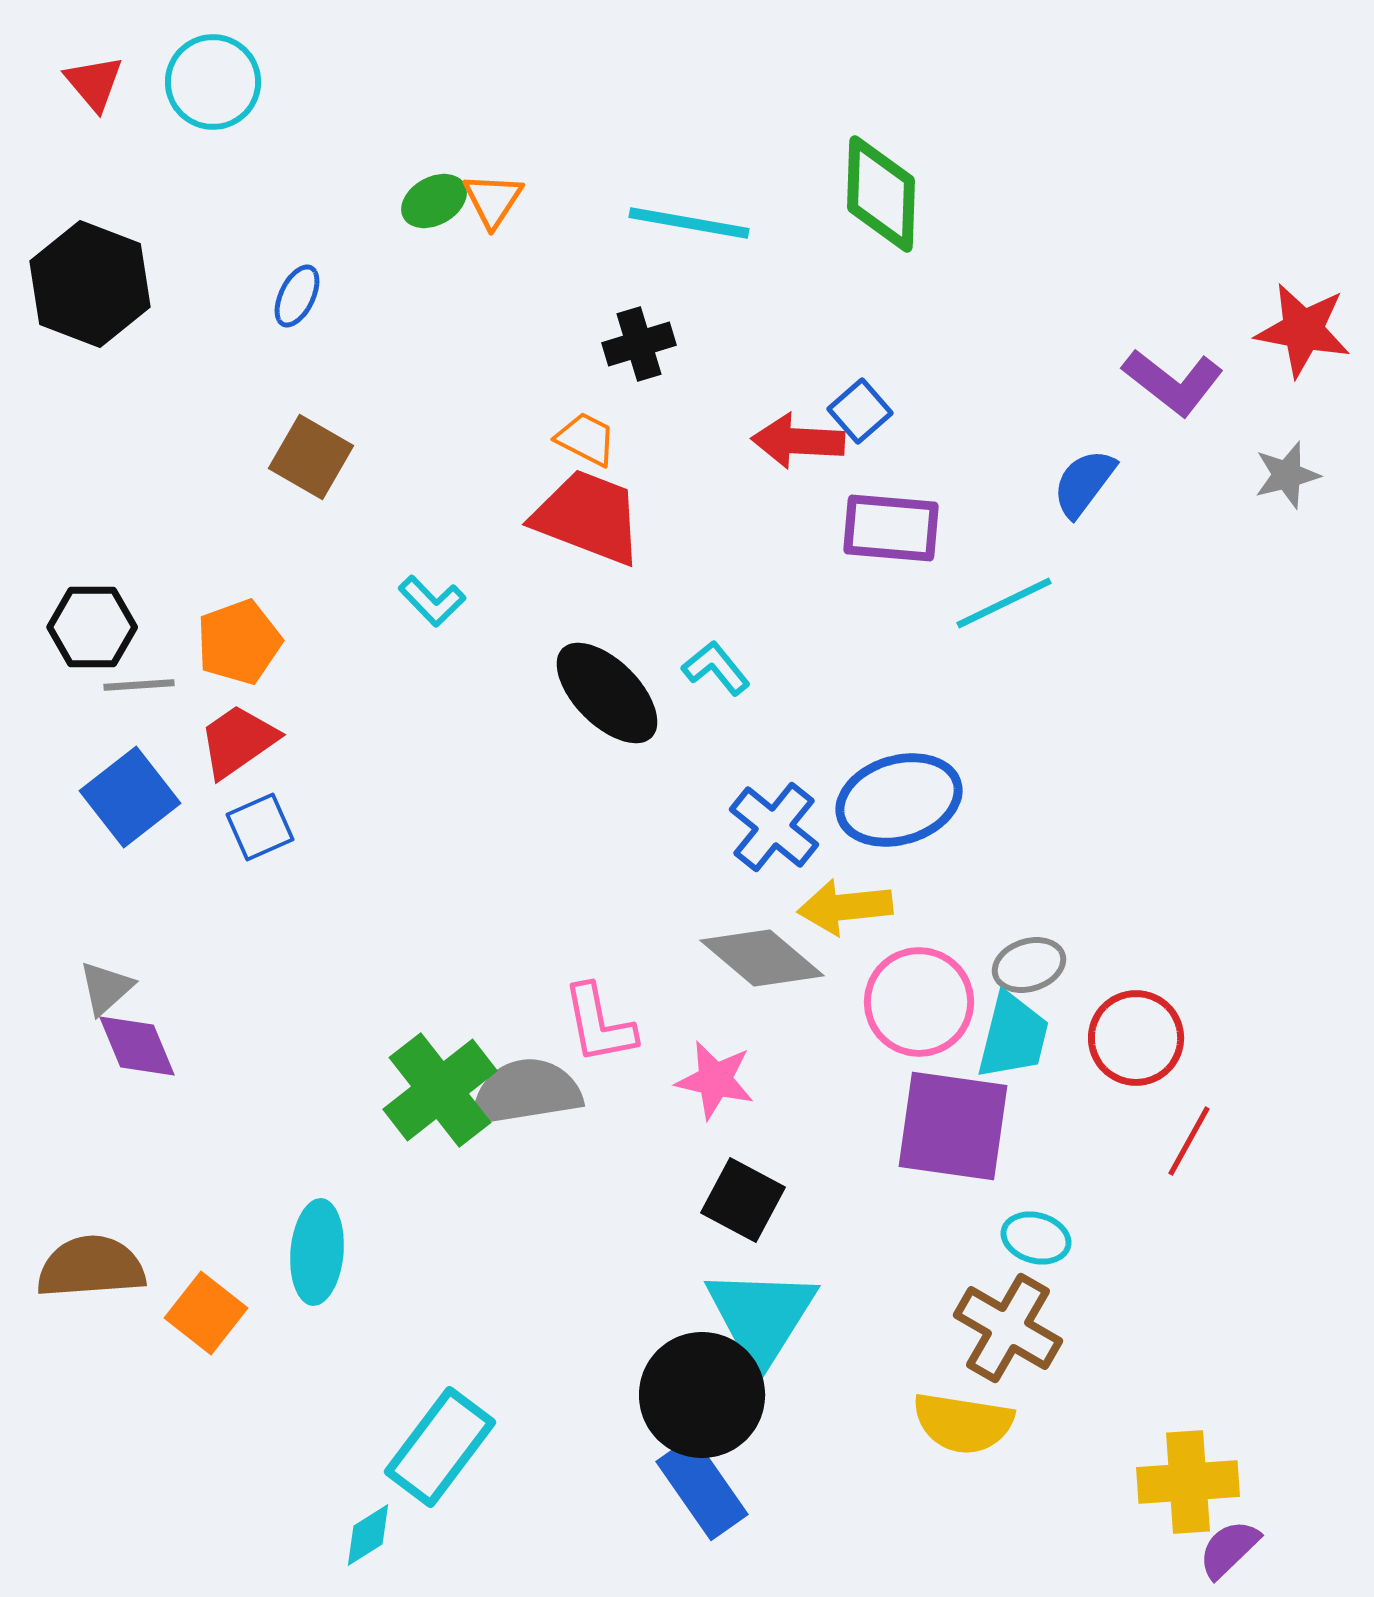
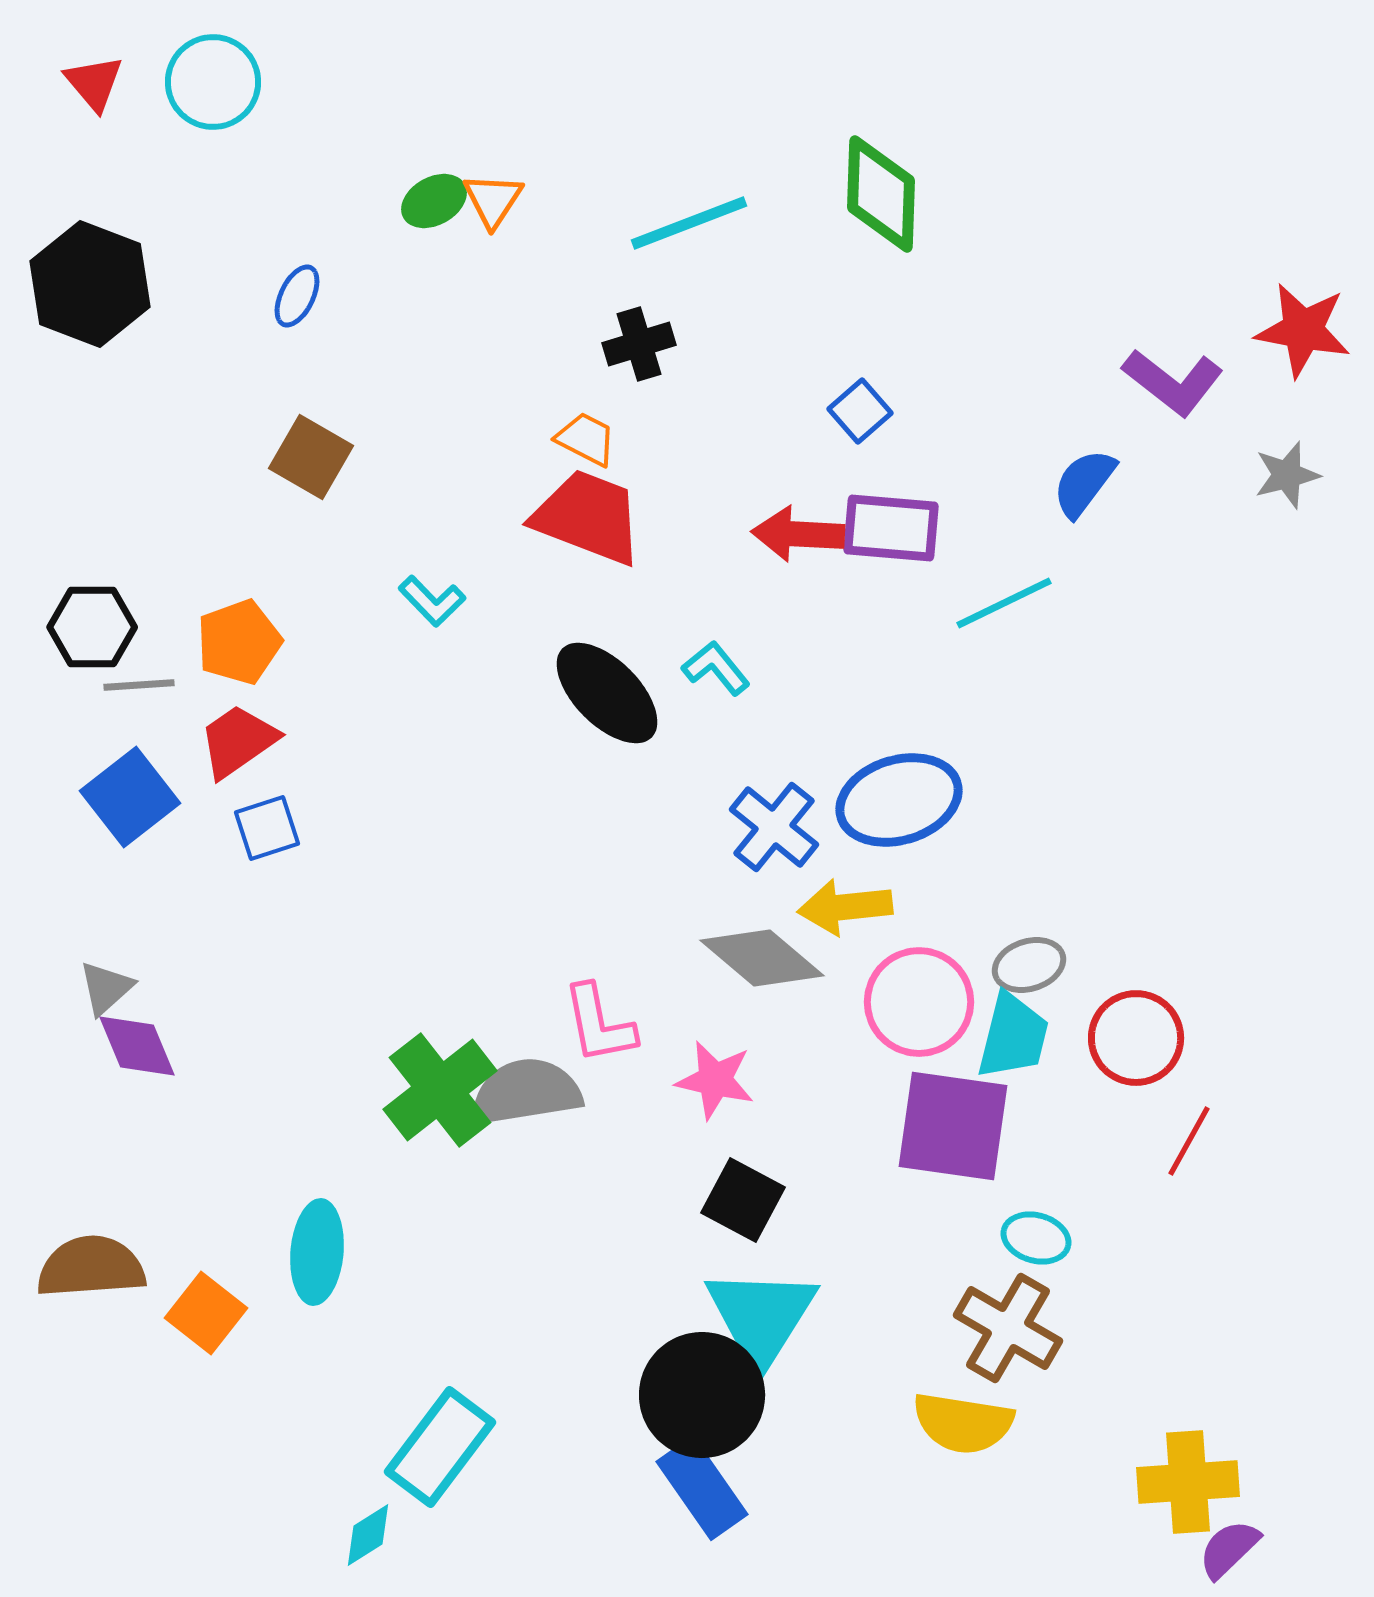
cyan line at (689, 223): rotated 31 degrees counterclockwise
red arrow at (798, 441): moved 93 px down
blue square at (260, 827): moved 7 px right, 1 px down; rotated 6 degrees clockwise
